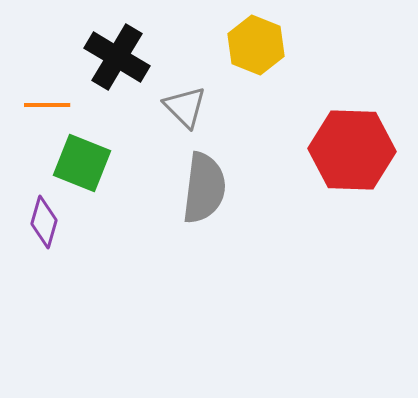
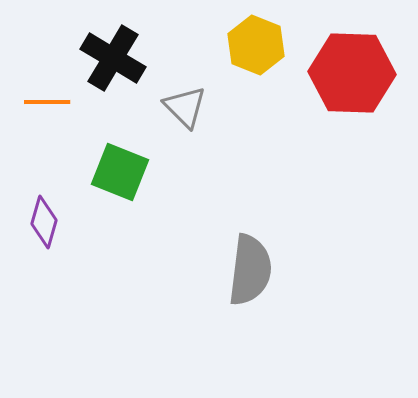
black cross: moved 4 px left, 1 px down
orange line: moved 3 px up
red hexagon: moved 77 px up
green square: moved 38 px right, 9 px down
gray semicircle: moved 46 px right, 82 px down
